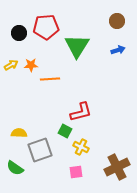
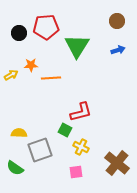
yellow arrow: moved 10 px down
orange line: moved 1 px right, 1 px up
green square: moved 1 px up
brown cross: moved 4 px up; rotated 25 degrees counterclockwise
